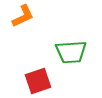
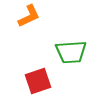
orange L-shape: moved 6 px right
